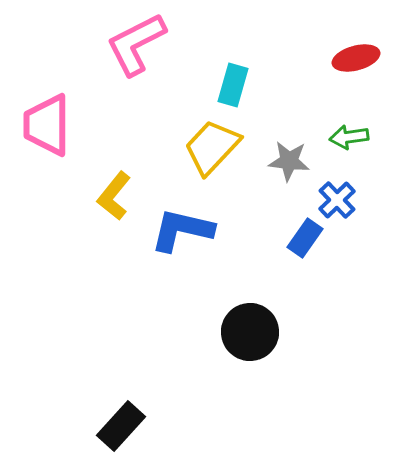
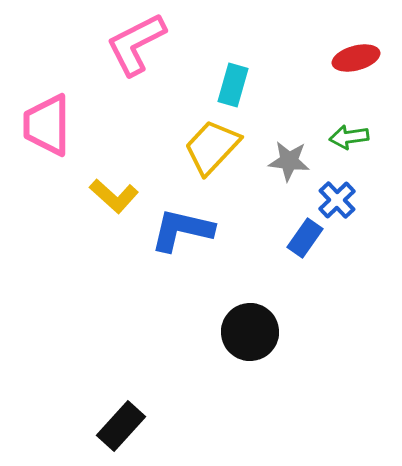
yellow L-shape: rotated 87 degrees counterclockwise
